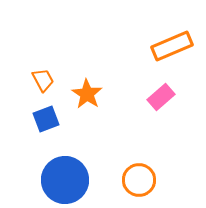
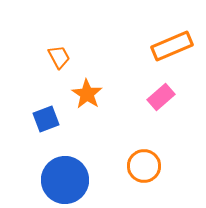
orange trapezoid: moved 16 px right, 23 px up
orange circle: moved 5 px right, 14 px up
